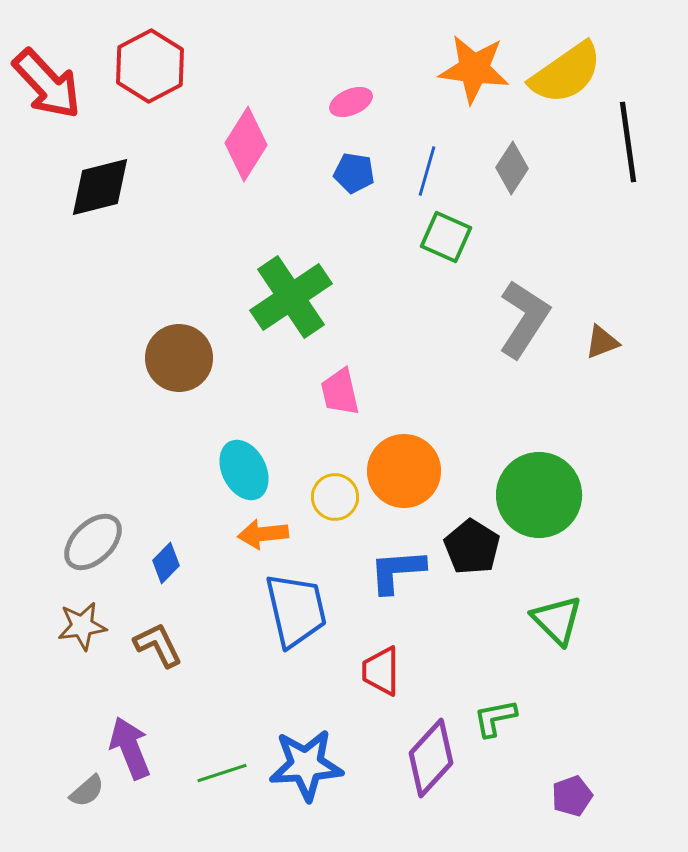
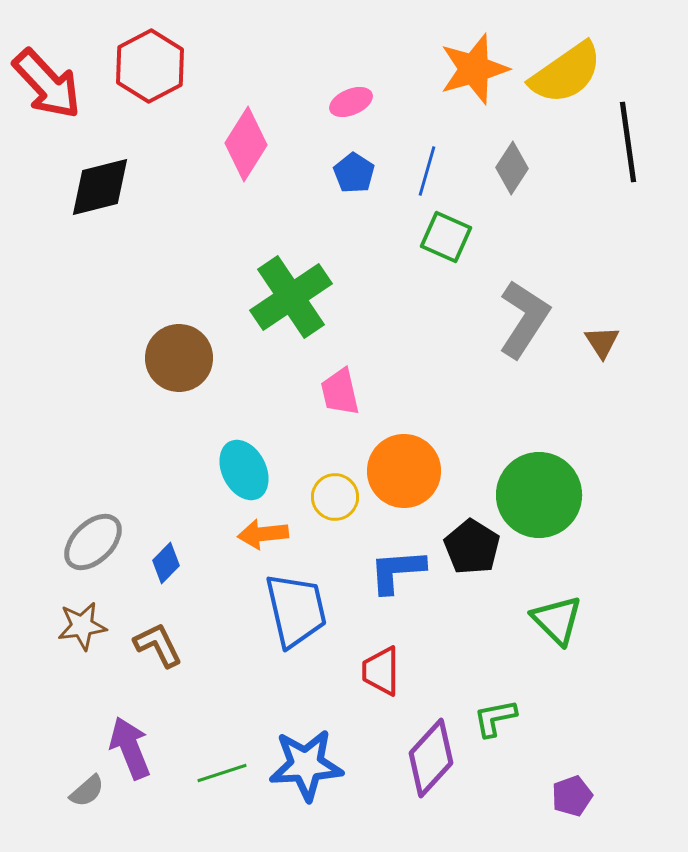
orange star: rotated 24 degrees counterclockwise
blue pentagon: rotated 24 degrees clockwise
brown triangle: rotated 42 degrees counterclockwise
